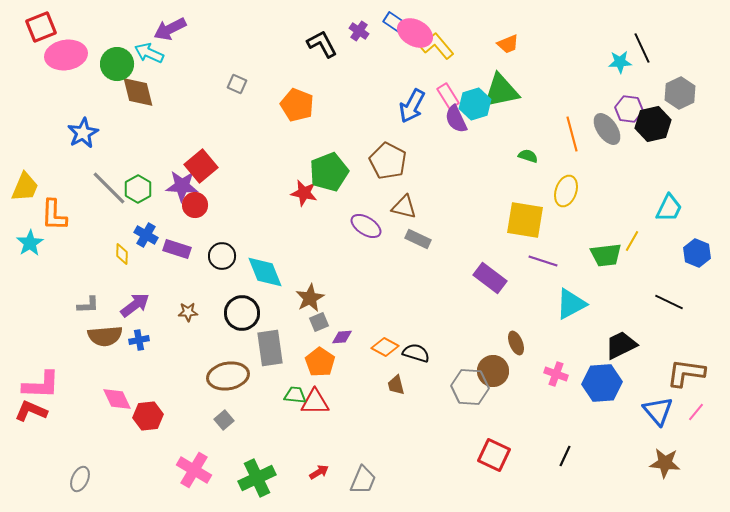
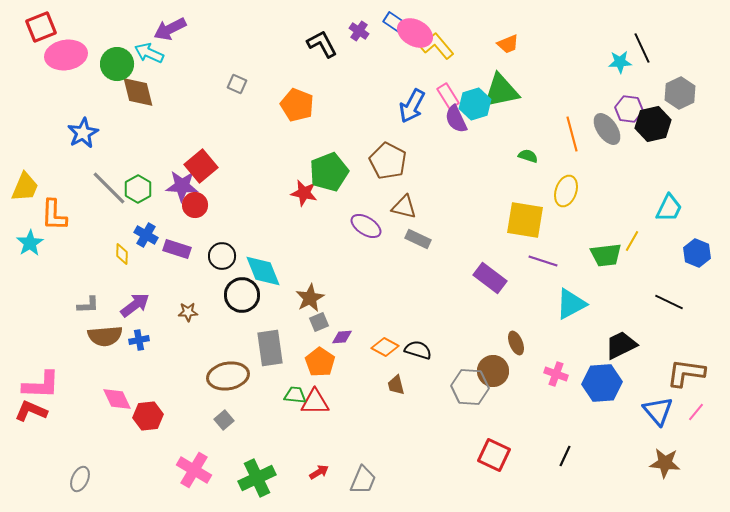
cyan diamond at (265, 272): moved 2 px left, 1 px up
black circle at (242, 313): moved 18 px up
black semicircle at (416, 353): moved 2 px right, 3 px up
